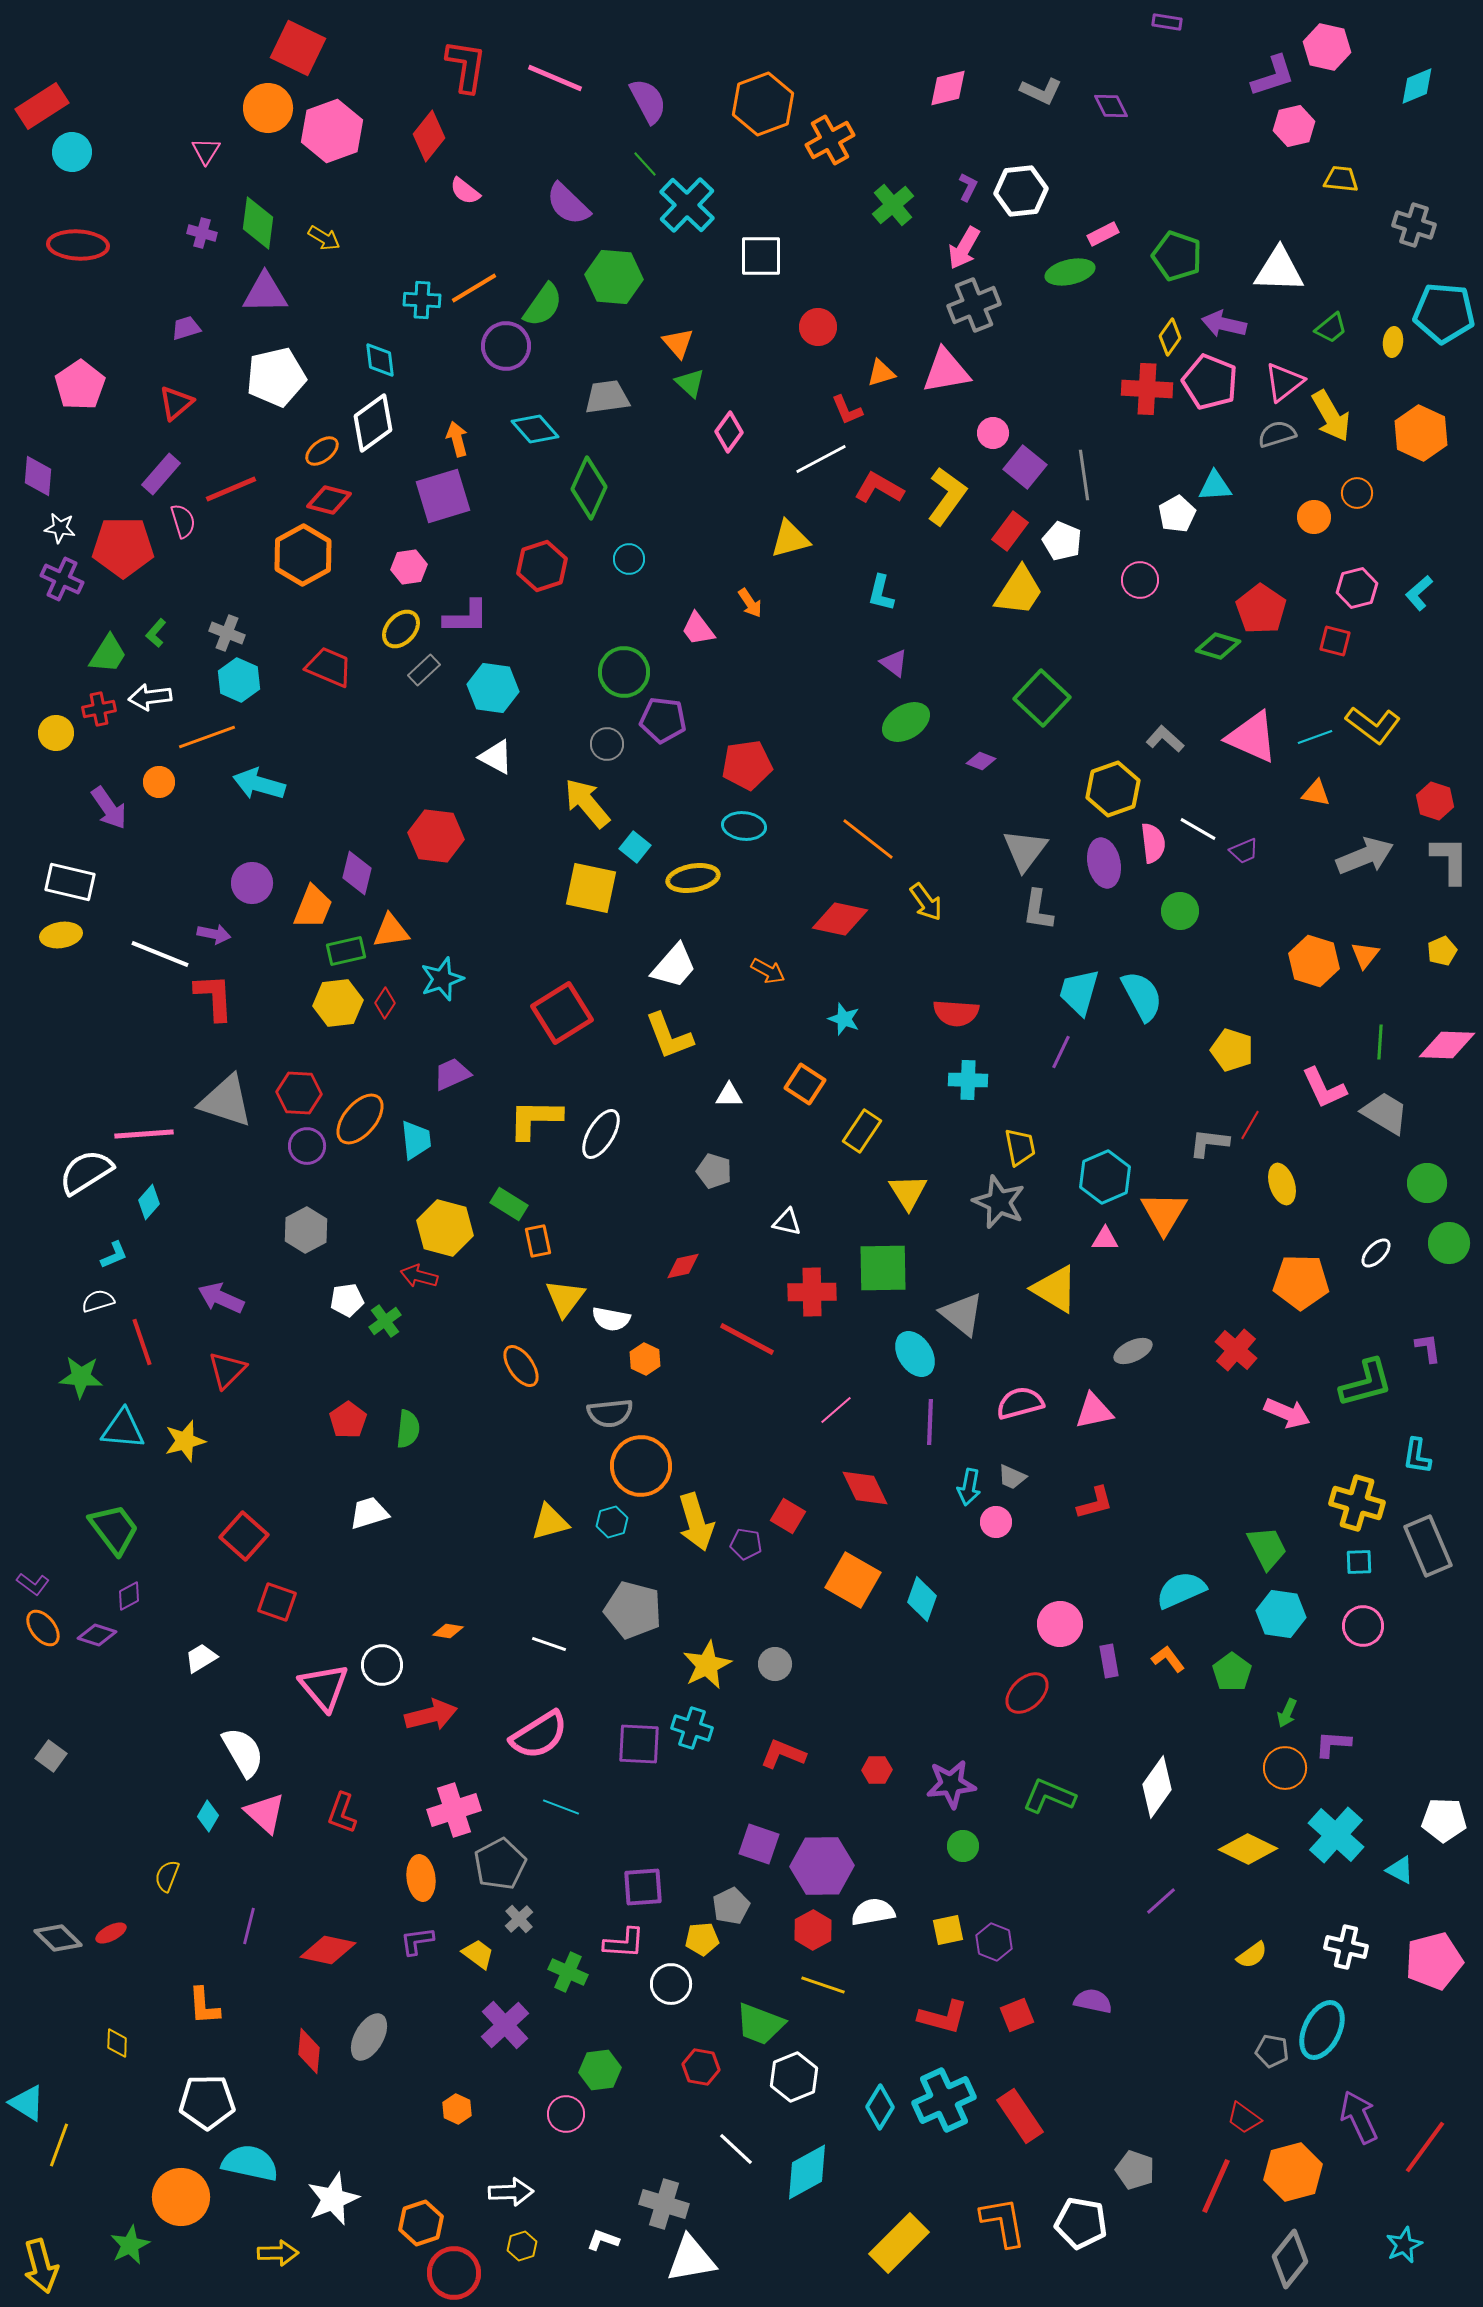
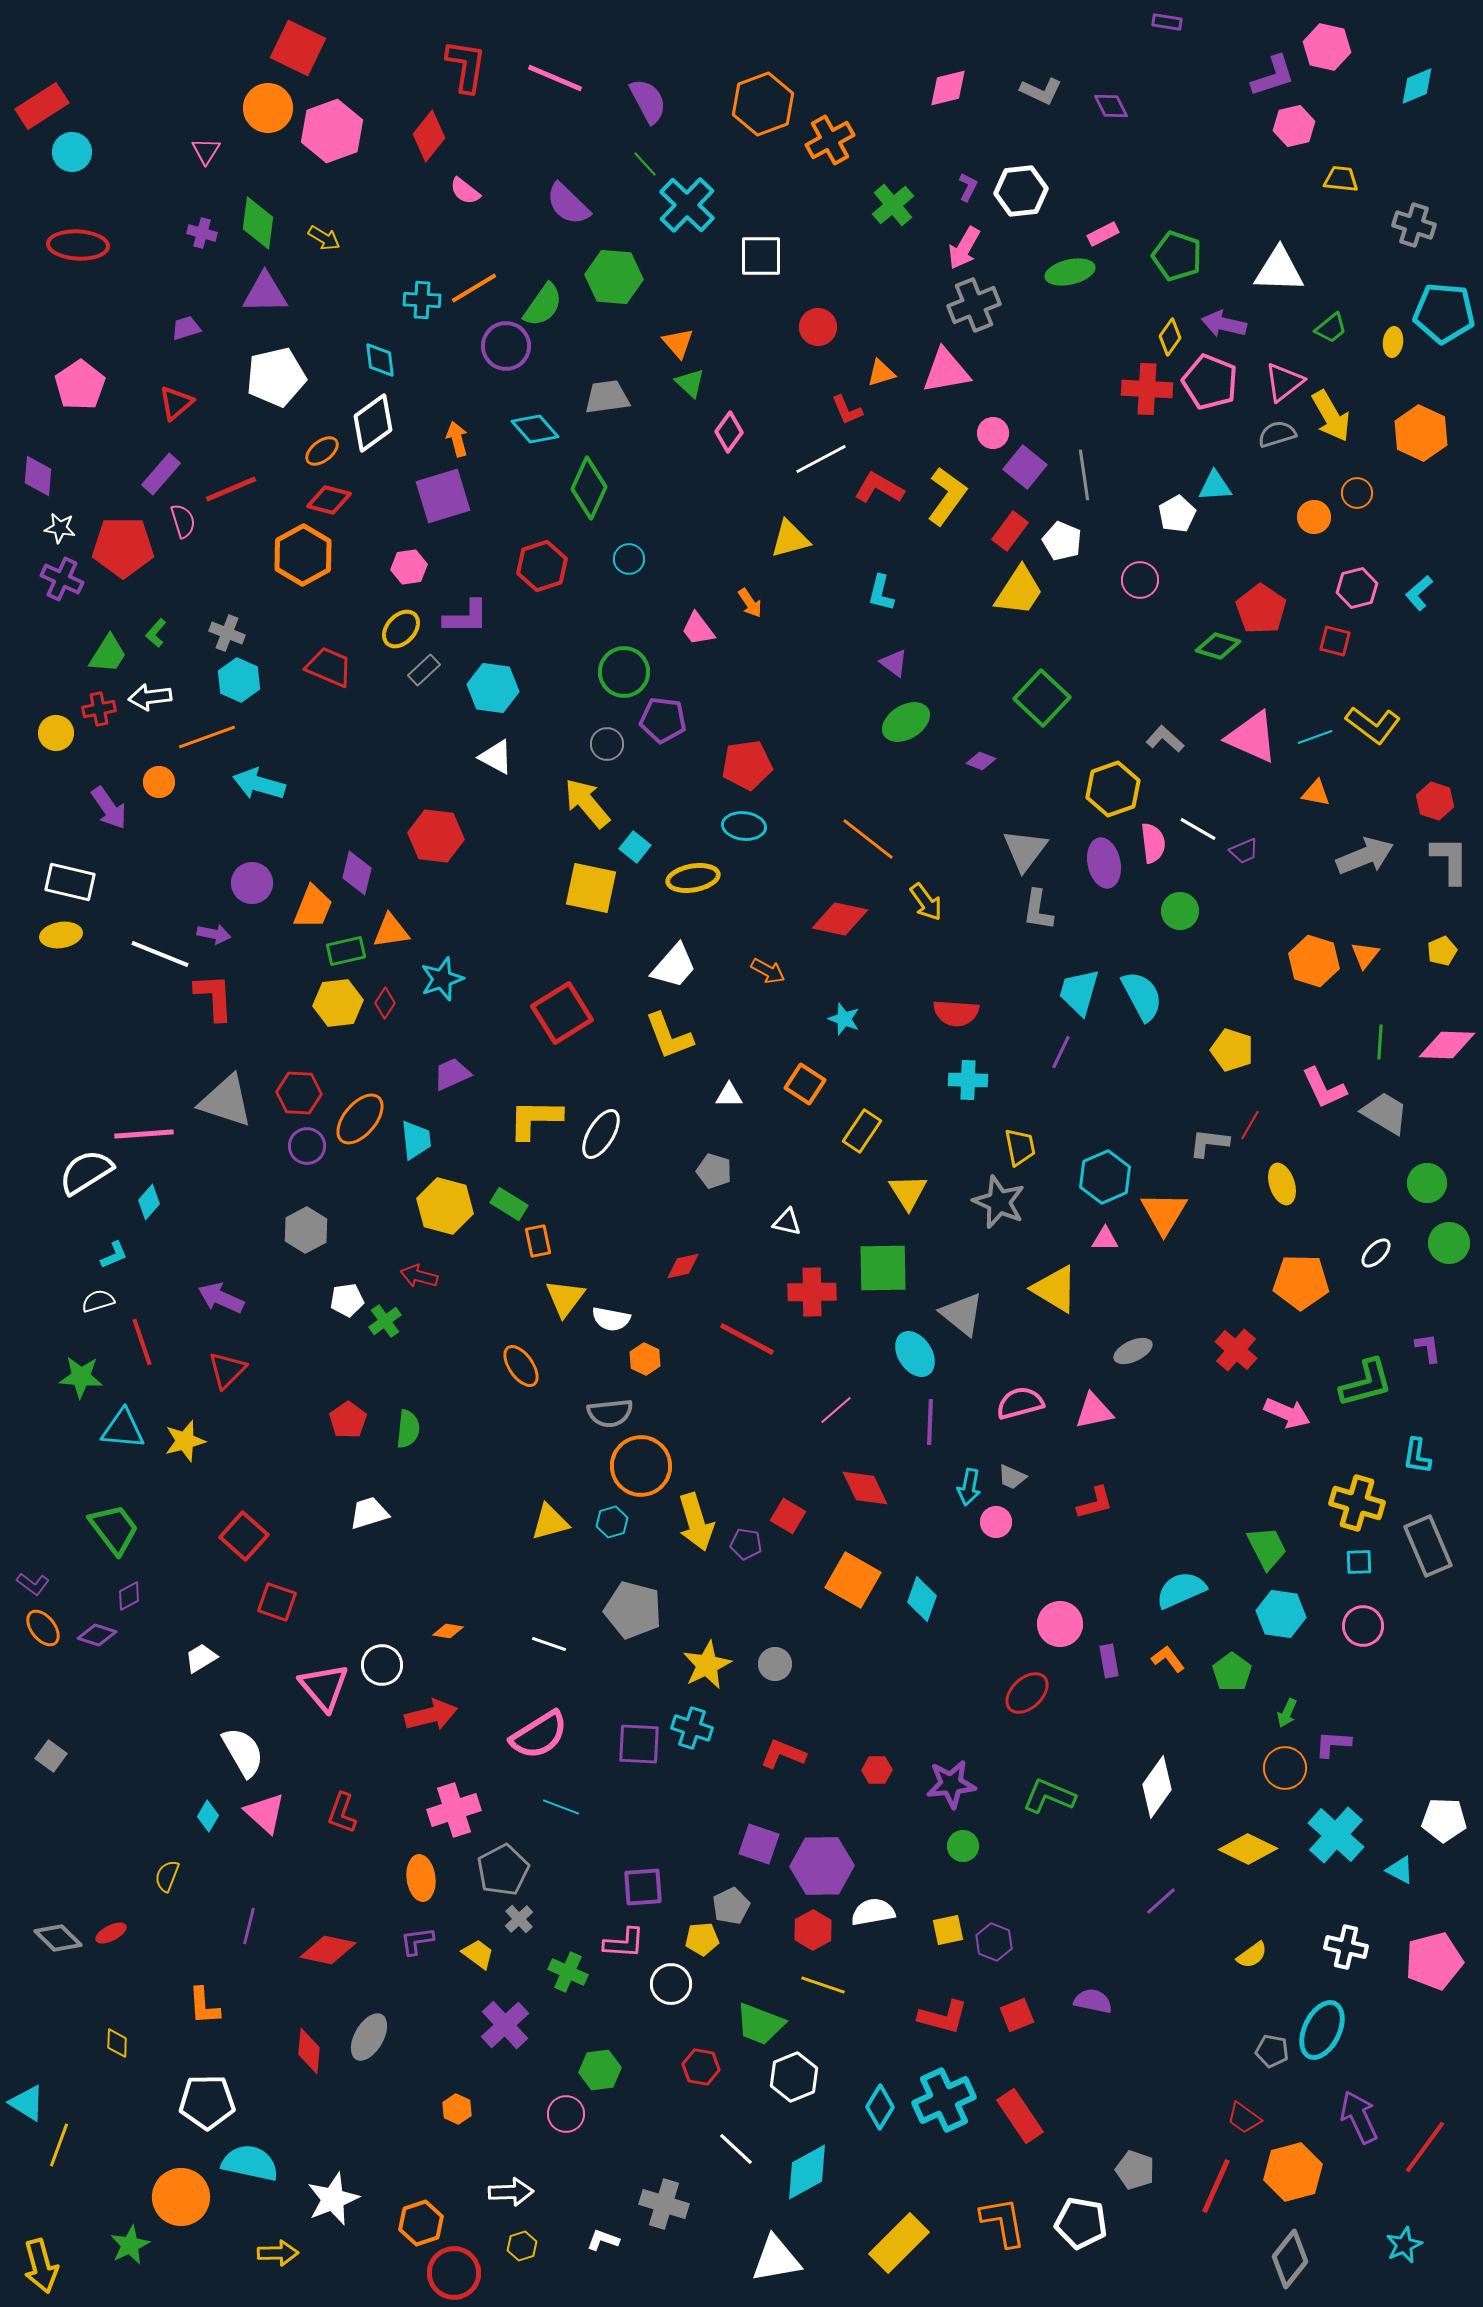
yellow hexagon at (445, 1228): moved 22 px up
gray pentagon at (500, 1864): moved 3 px right, 6 px down
white triangle at (691, 2259): moved 85 px right
